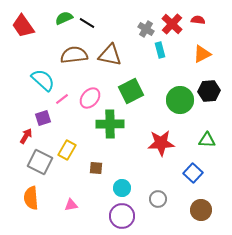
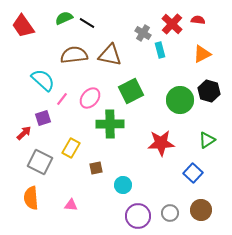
gray cross: moved 3 px left, 4 px down
black hexagon: rotated 20 degrees clockwise
pink line: rotated 16 degrees counterclockwise
red arrow: moved 2 px left, 3 px up; rotated 14 degrees clockwise
green triangle: rotated 36 degrees counterclockwise
yellow rectangle: moved 4 px right, 2 px up
brown square: rotated 16 degrees counterclockwise
cyan circle: moved 1 px right, 3 px up
gray circle: moved 12 px right, 14 px down
pink triangle: rotated 16 degrees clockwise
purple circle: moved 16 px right
